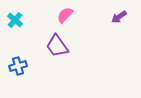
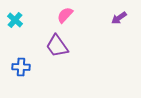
purple arrow: moved 1 px down
blue cross: moved 3 px right, 1 px down; rotated 18 degrees clockwise
